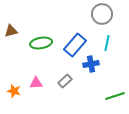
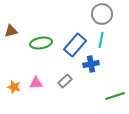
cyan line: moved 6 px left, 3 px up
orange star: moved 4 px up
